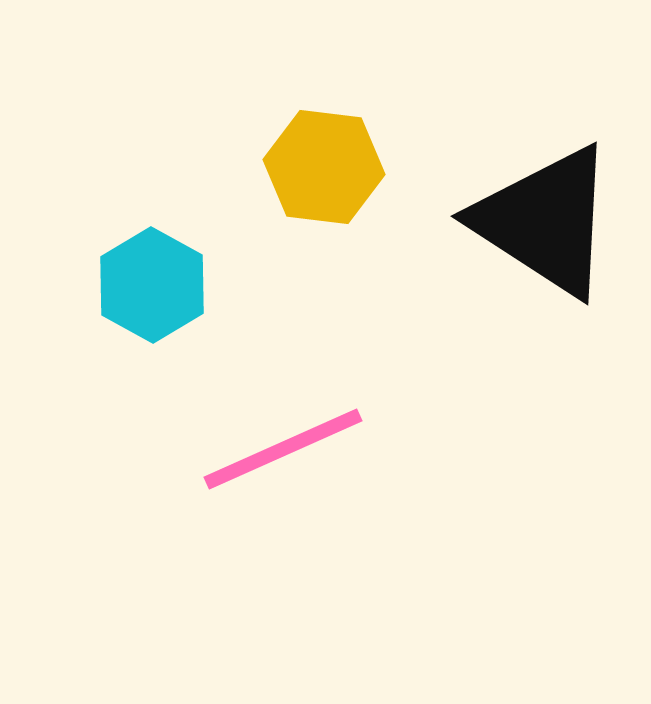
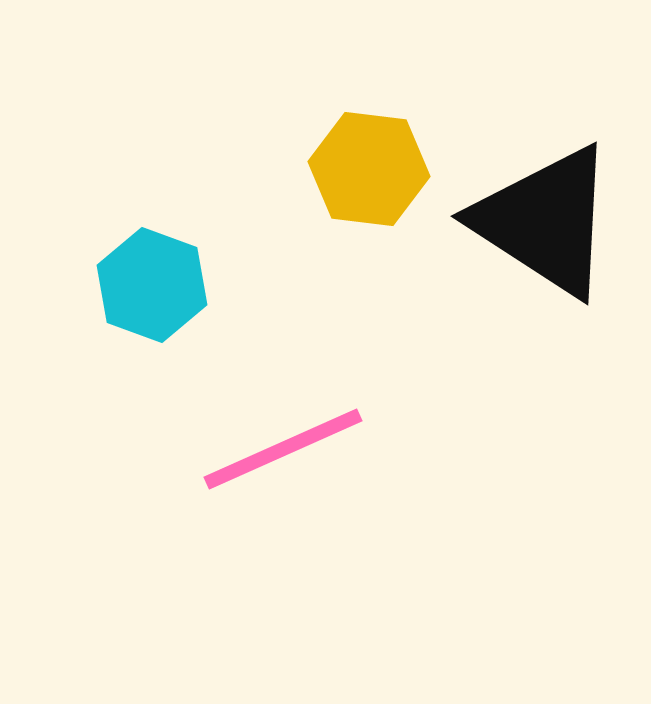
yellow hexagon: moved 45 px right, 2 px down
cyan hexagon: rotated 9 degrees counterclockwise
